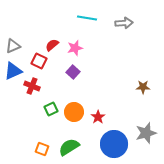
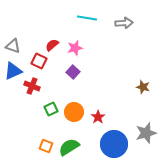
gray triangle: rotated 42 degrees clockwise
brown star: rotated 16 degrees clockwise
orange square: moved 4 px right, 3 px up
